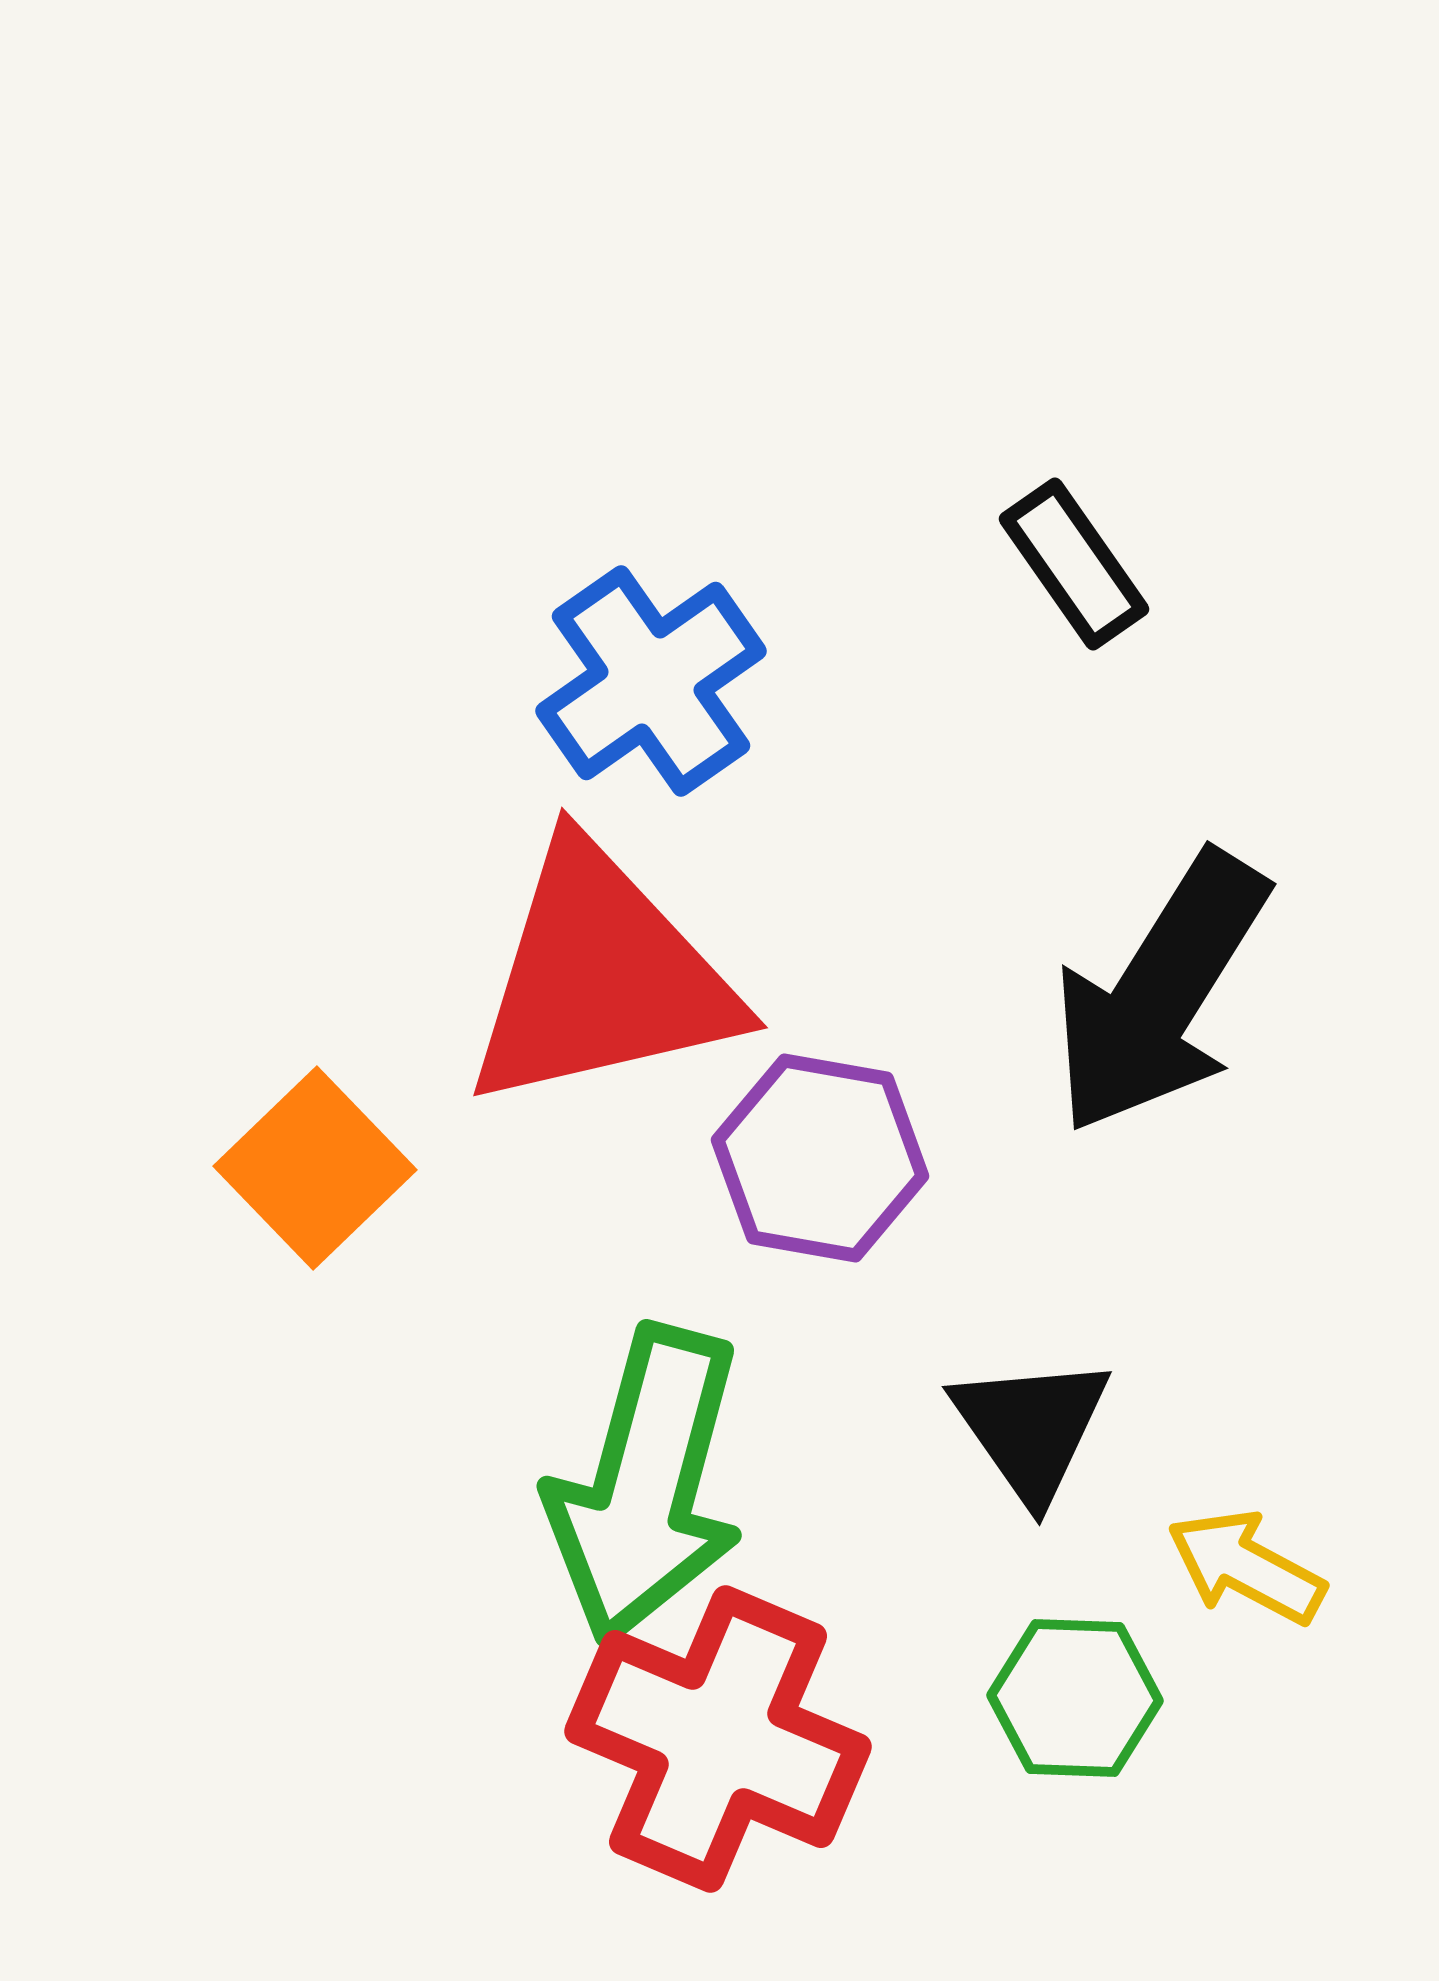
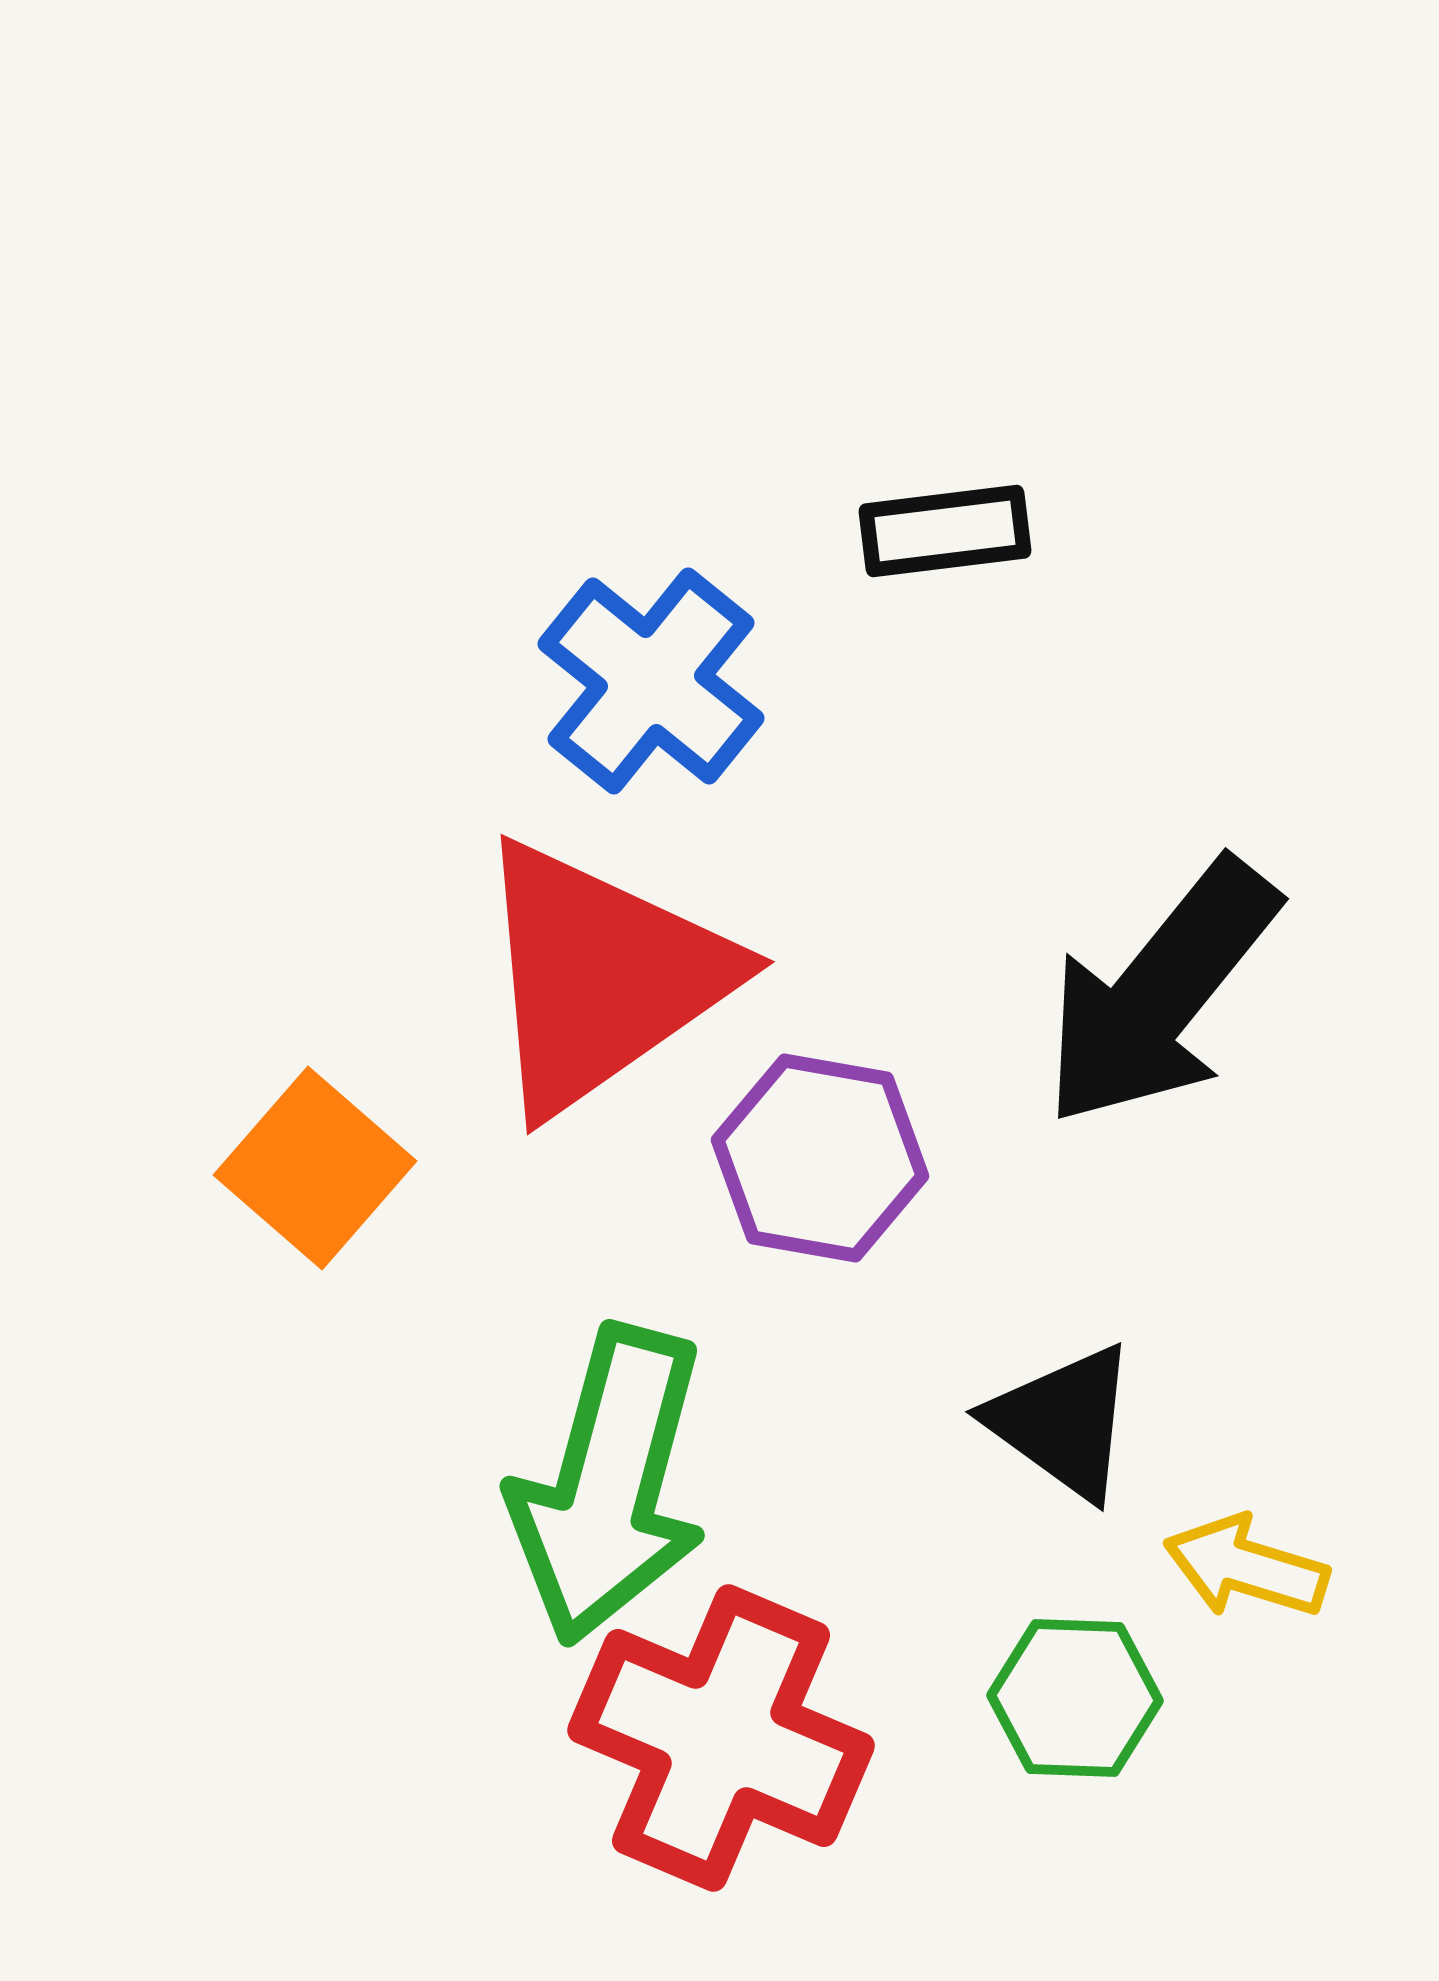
black rectangle: moved 129 px left, 33 px up; rotated 62 degrees counterclockwise
blue cross: rotated 16 degrees counterclockwise
red triangle: rotated 22 degrees counterclockwise
black arrow: rotated 7 degrees clockwise
orange square: rotated 5 degrees counterclockwise
black triangle: moved 32 px right, 6 px up; rotated 19 degrees counterclockwise
green arrow: moved 37 px left
yellow arrow: rotated 11 degrees counterclockwise
red cross: moved 3 px right, 1 px up
